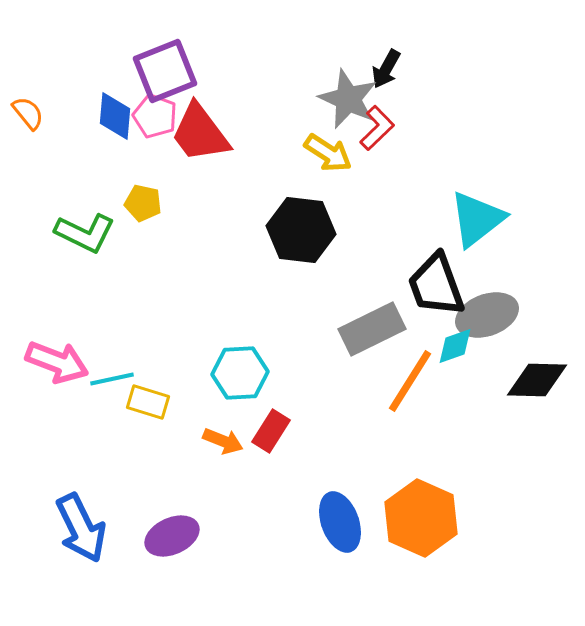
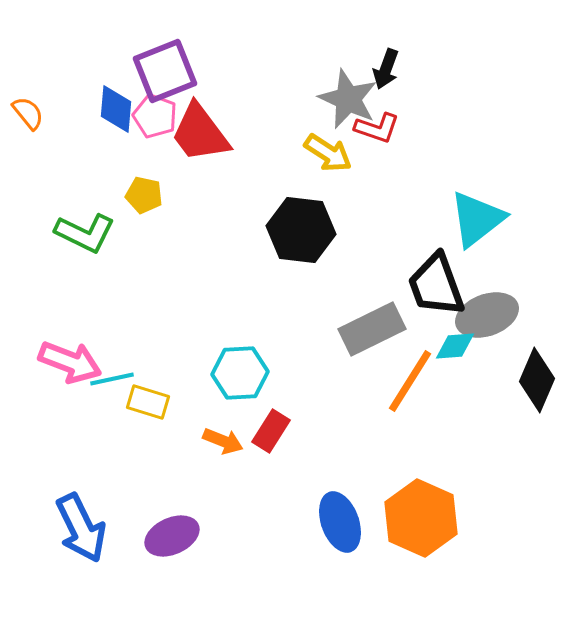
black arrow: rotated 9 degrees counterclockwise
blue diamond: moved 1 px right, 7 px up
red L-shape: rotated 63 degrees clockwise
yellow pentagon: moved 1 px right, 8 px up
cyan diamond: rotated 15 degrees clockwise
pink arrow: moved 13 px right
black diamond: rotated 68 degrees counterclockwise
